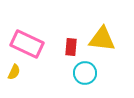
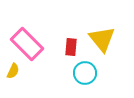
yellow triangle: rotated 44 degrees clockwise
pink rectangle: rotated 20 degrees clockwise
yellow semicircle: moved 1 px left, 1 px up
